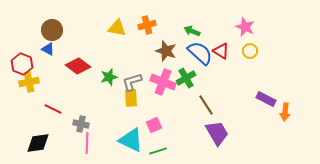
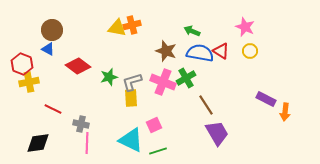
orange cross: moved 15 px left
blue semicircle: rotated 32 degrees counterclockwise
